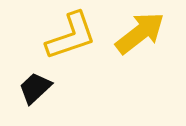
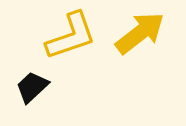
black trapezoid: moved 3 px left, 1 px up
